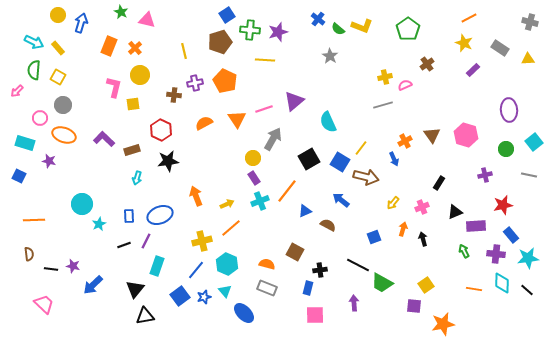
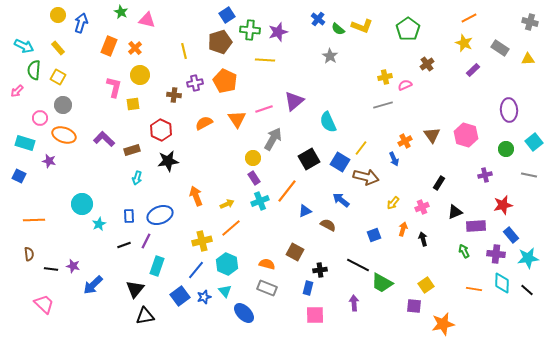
cyan arrow at (34, 42): moved 10 px left, 4 px down
blue square at (374, 237): moved 2 px up
